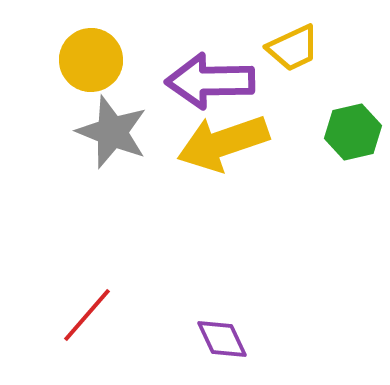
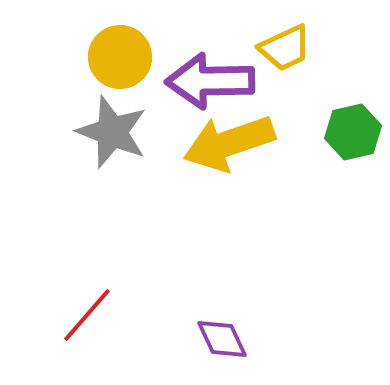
yellow trapezoid: moved 8 px left
yellow circle: moved 29 px right, 3 px up
yellow arrow: moved 6 px right
